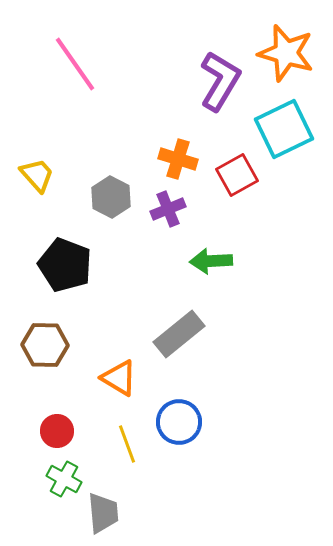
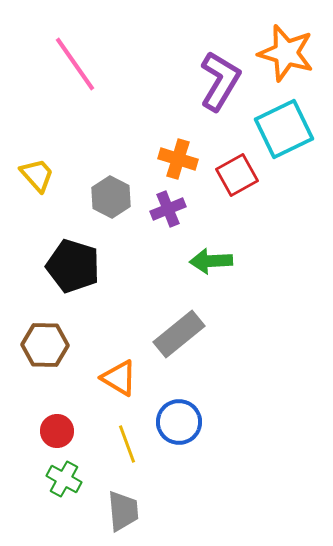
black pentagon: moved 8 px right, 1 px down; rotated 4 degrees counterclockwise
gray trapezoid: moved 20 px right, 2 px up
